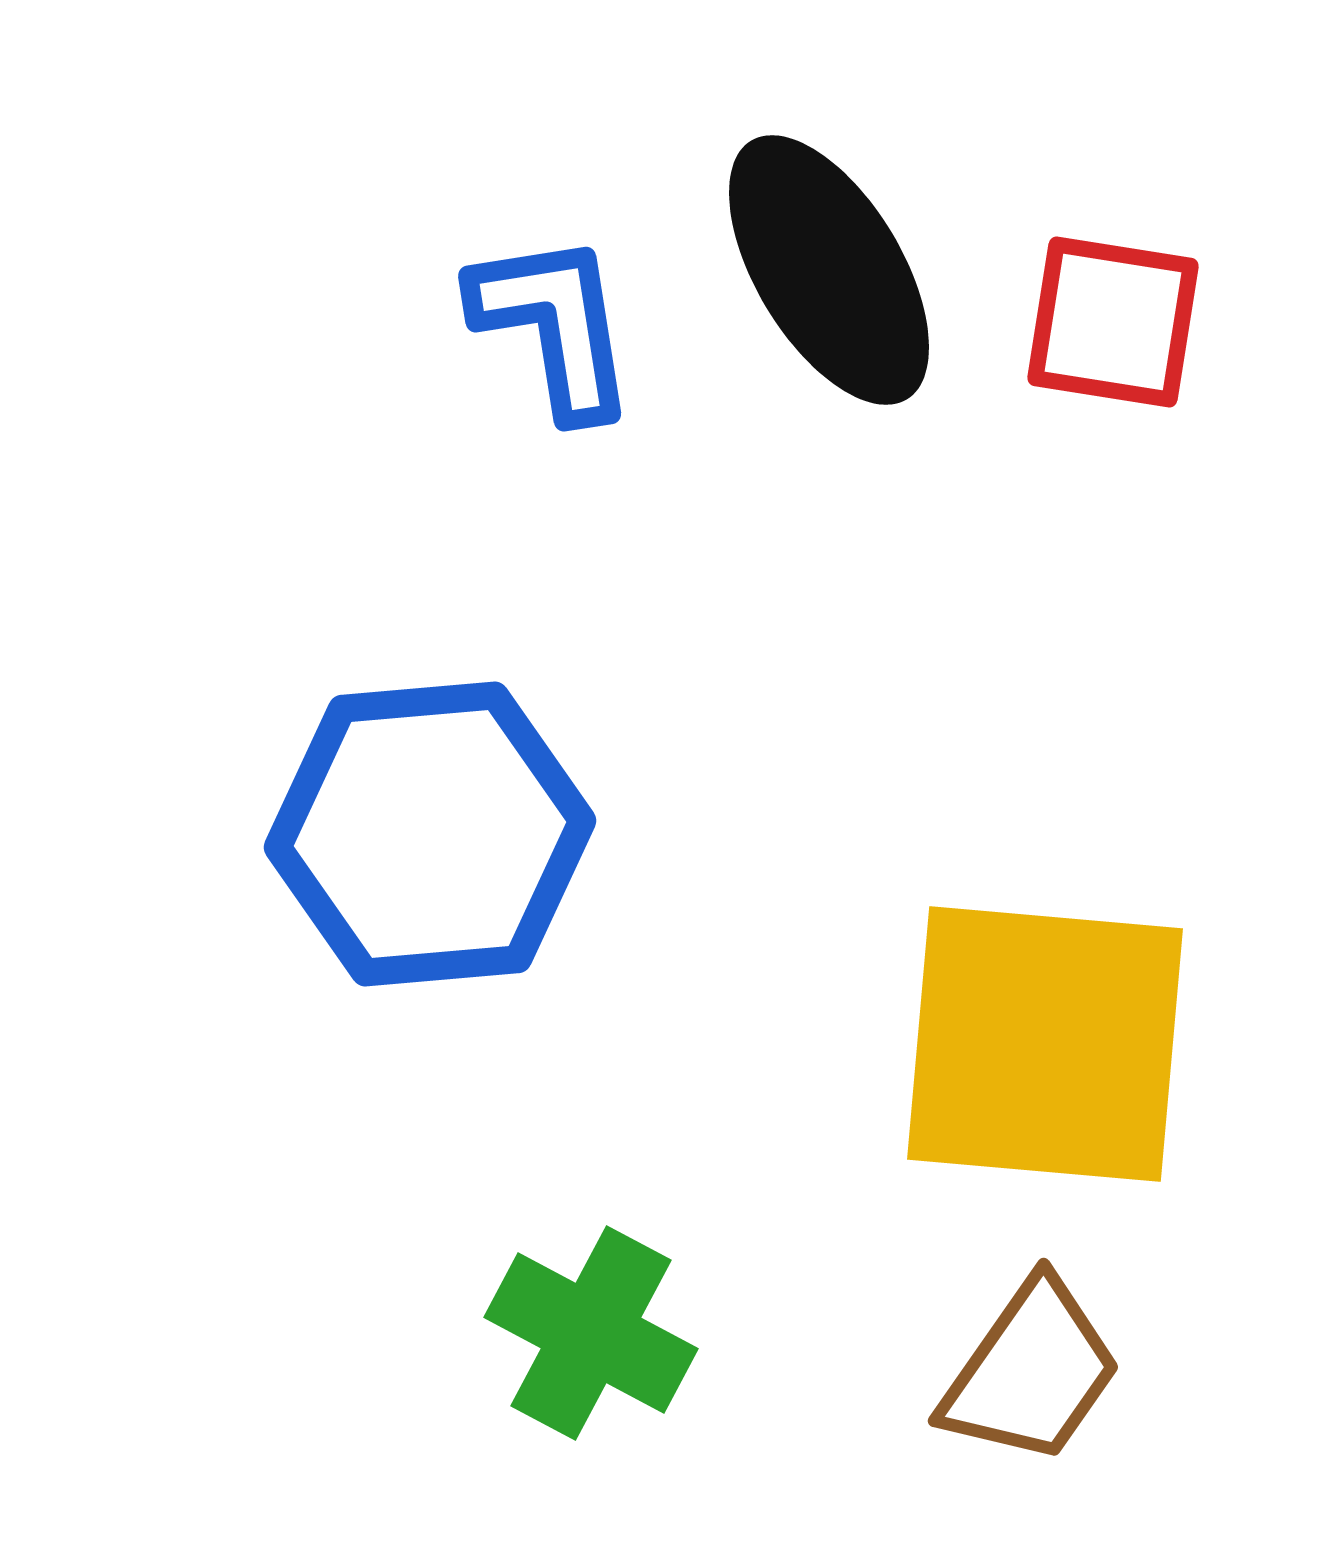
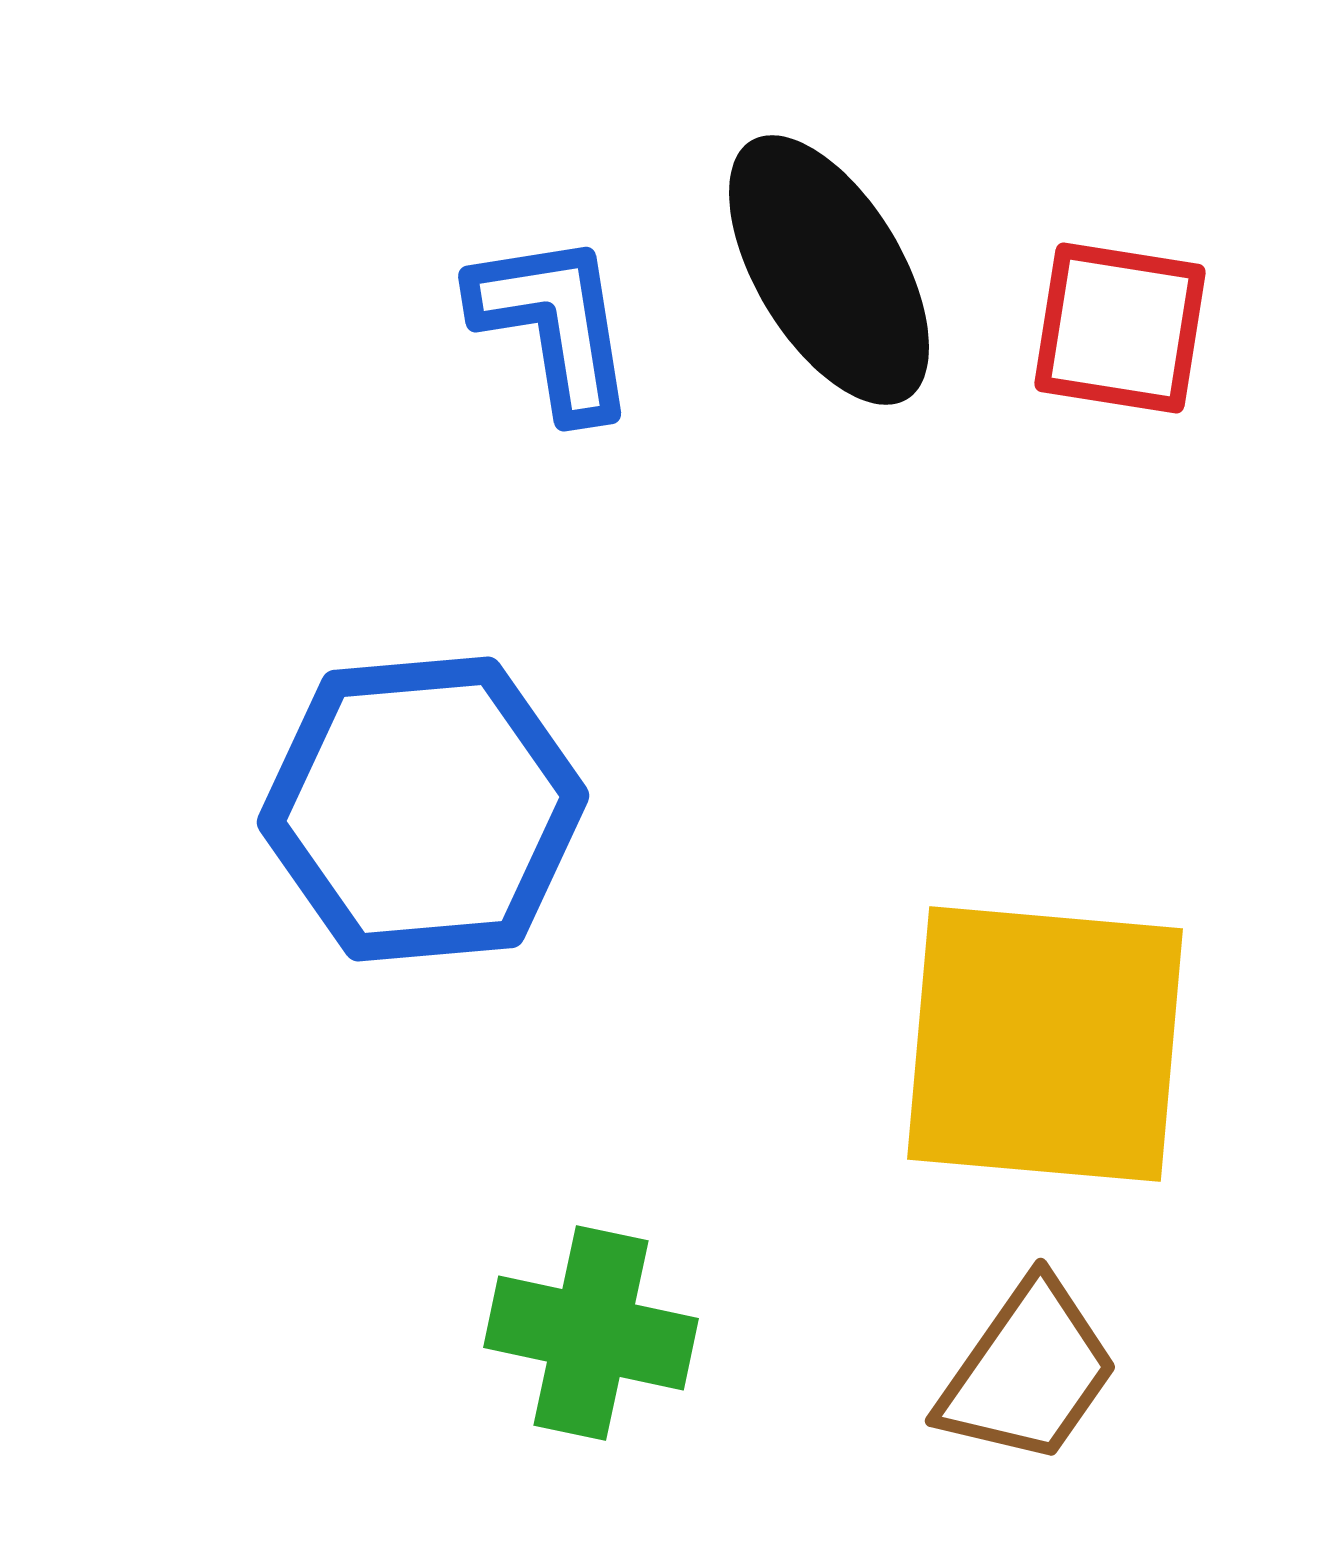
red square: moved 7 px right, 6 px down
blue hexagon: moved 7 px left, 25 px up
green cross: rotated 16 degrees counterclockwise
brown trapezoid: moved 3 px left
